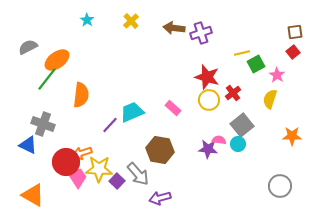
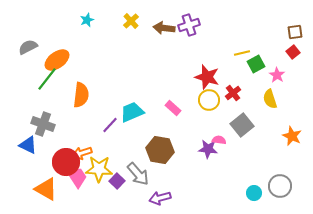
cyan star: rotated 16 degrees clockwise
brown arrow: moved 10 px left
purple cross: moved 12 px left, 8 px up
yellow semicircle: rotated 36 degrees counterclockwise
orange star: rotated 24 degrees clockwise
cyan circle: moved 16 px right, 49 px down
orange triangle: moved 13 px right, 6 px up
